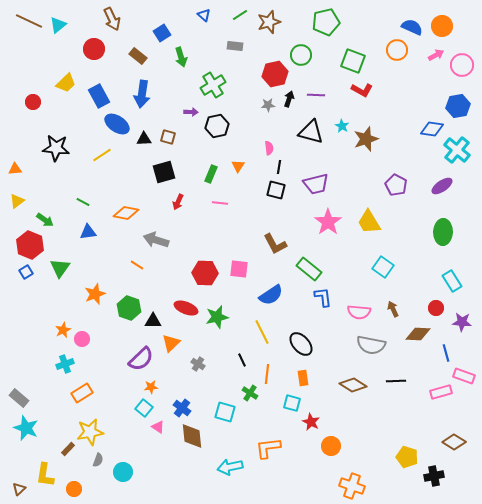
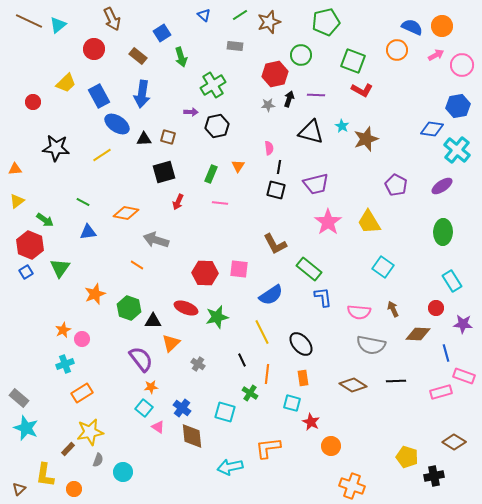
purple star at (462, 322): moved 1 px right, 2 px down
purple semicircle at (141, 359): rotated 84 degrees counterclockwise
